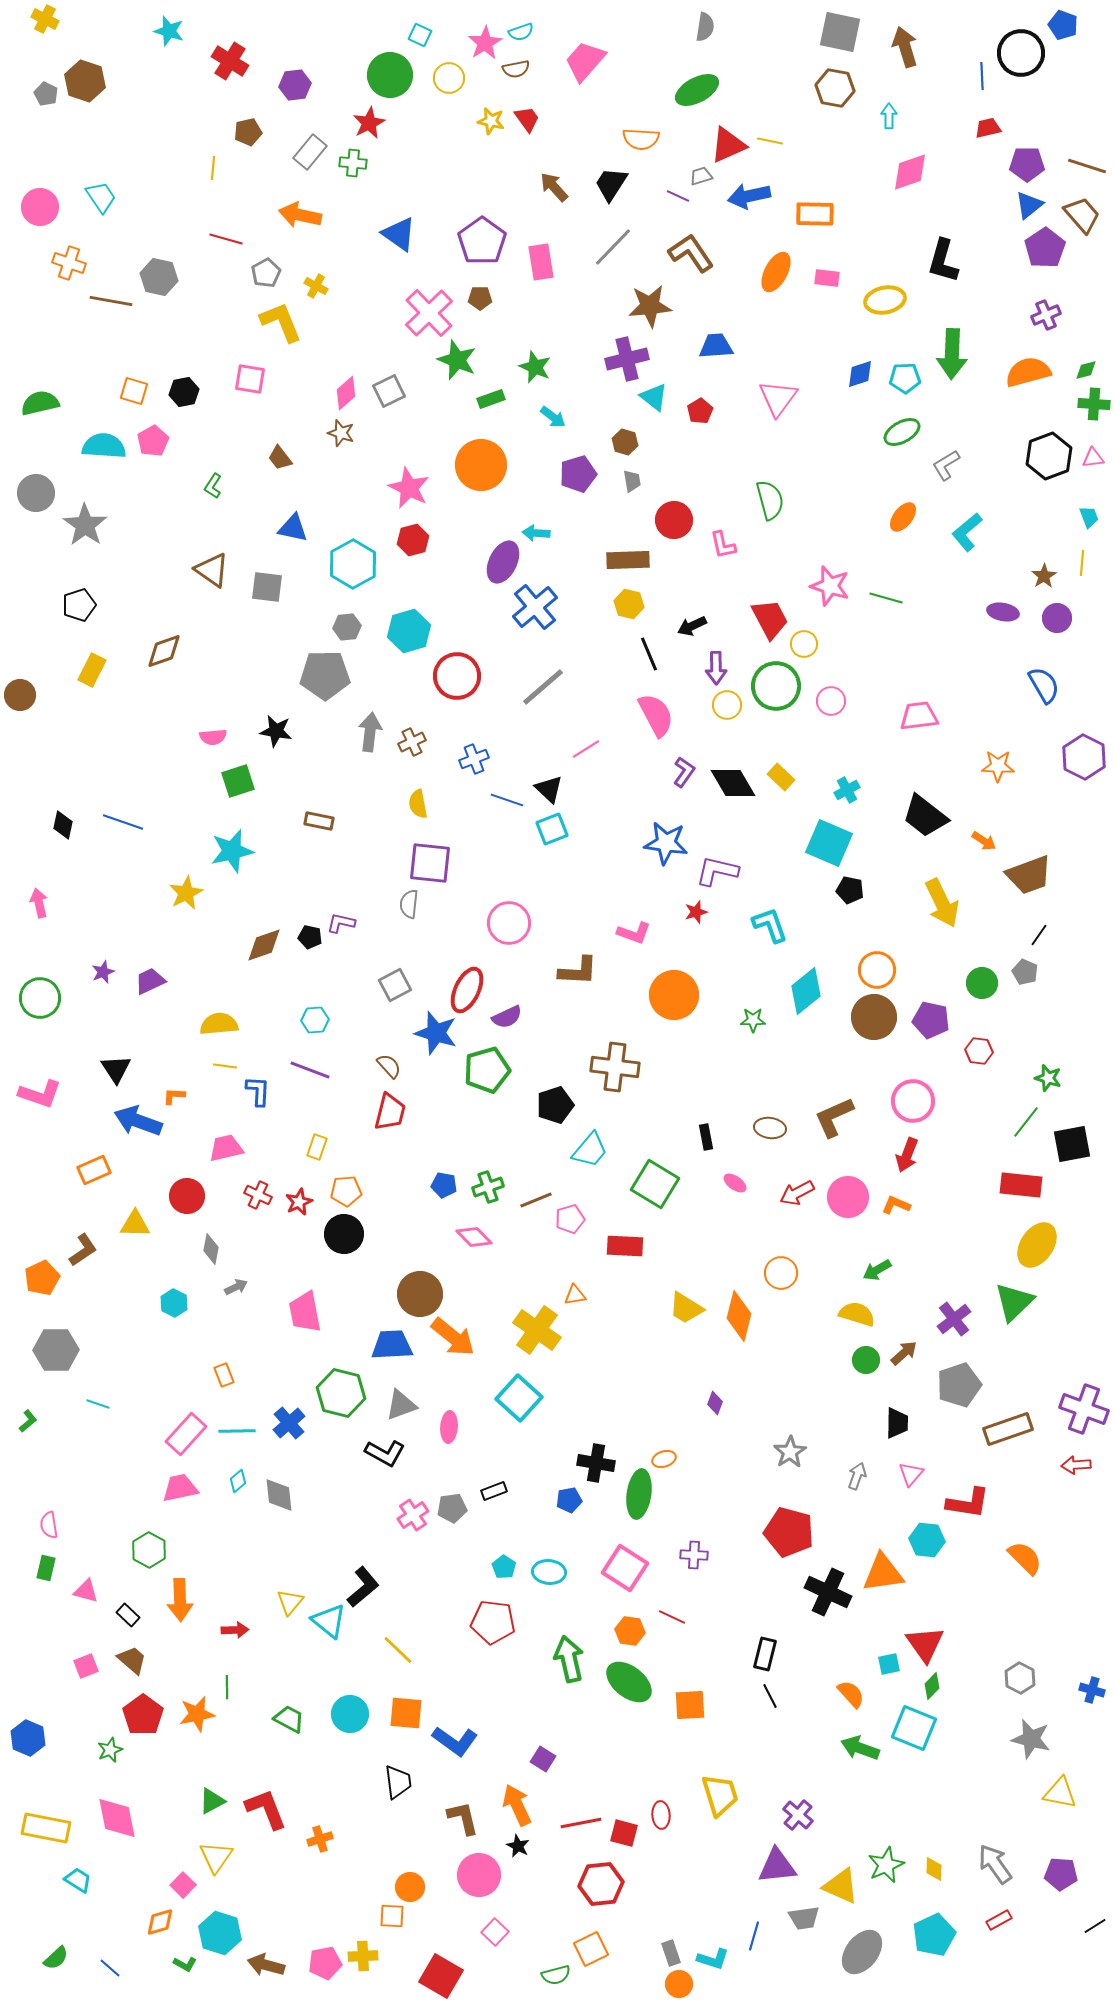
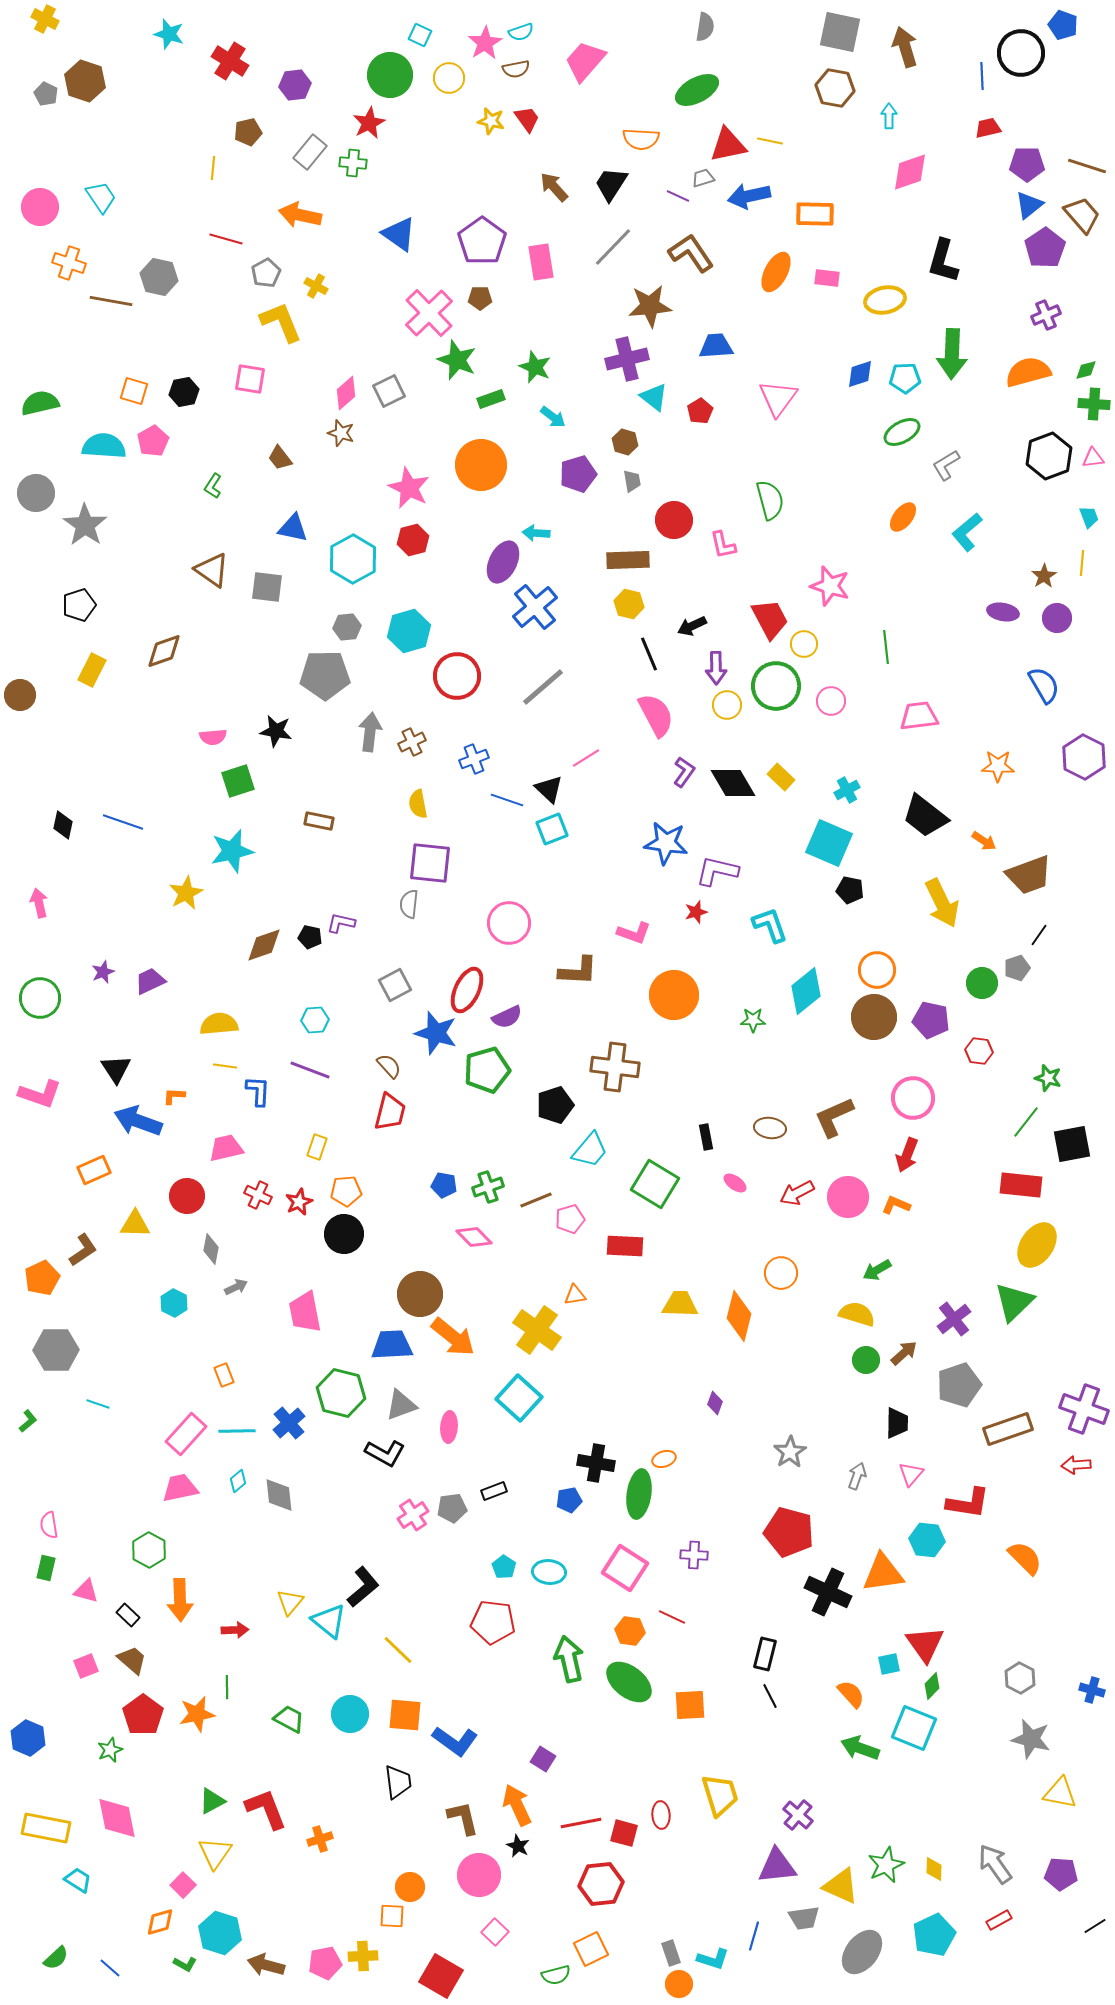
cyan star at (169, 31): moved 3 px down
red triangle at (728, 145): rotated 12 degrees clockwise
gray trapezoid at (701, 176): moved 2 px right, 2 px down
cyan hexagon at (353, 564): moved 5 px up
green line at (886, 598): moved 49 px down; rotated 68 degrees clockwise
pink line at (586, 749): moved 9 px down
gray pentagon at (1025, 972): moved 8 px left, 4 px up; rotated 30 degrees clockwise
pink circle at (913, 1101): moved 3 px up
yellow trapezoid at (686, 1308): moved 6 px left, 4 px up; rotated 150 degrees clockwise
orange square at (406, 1713): moved 1 px left, 2 px down
yellow triangle at (216, 1857): moved 1 px left, 4 px up
